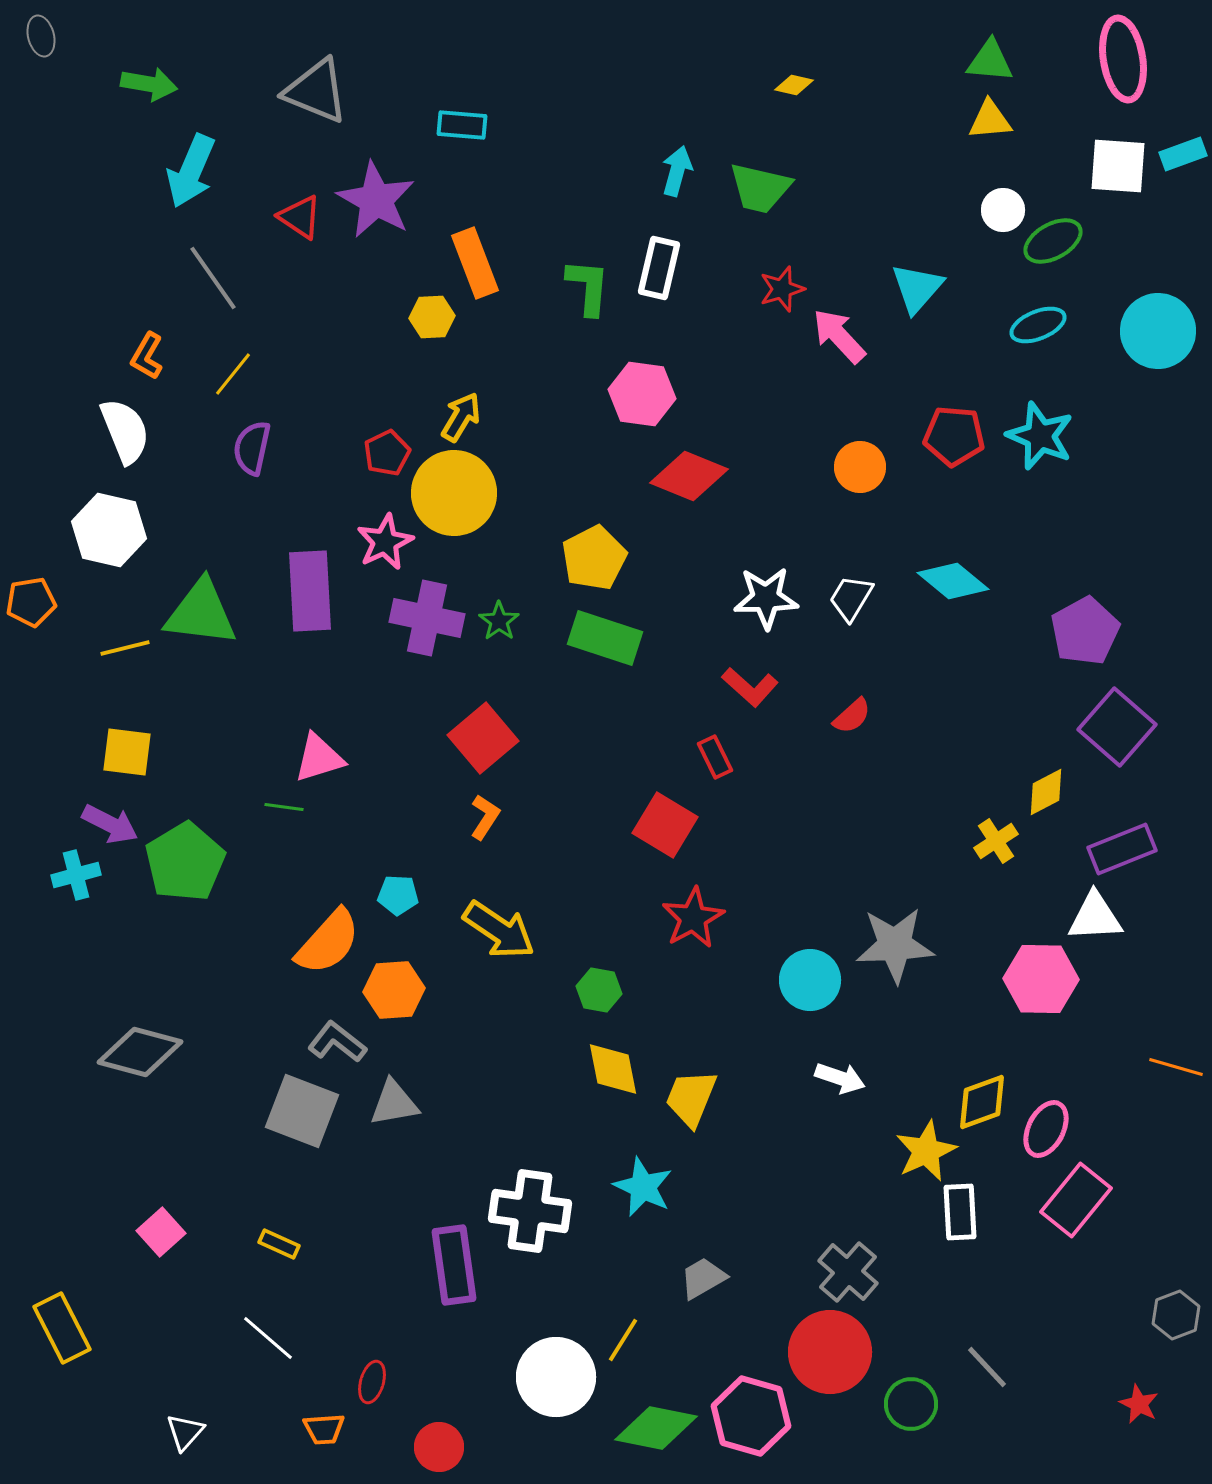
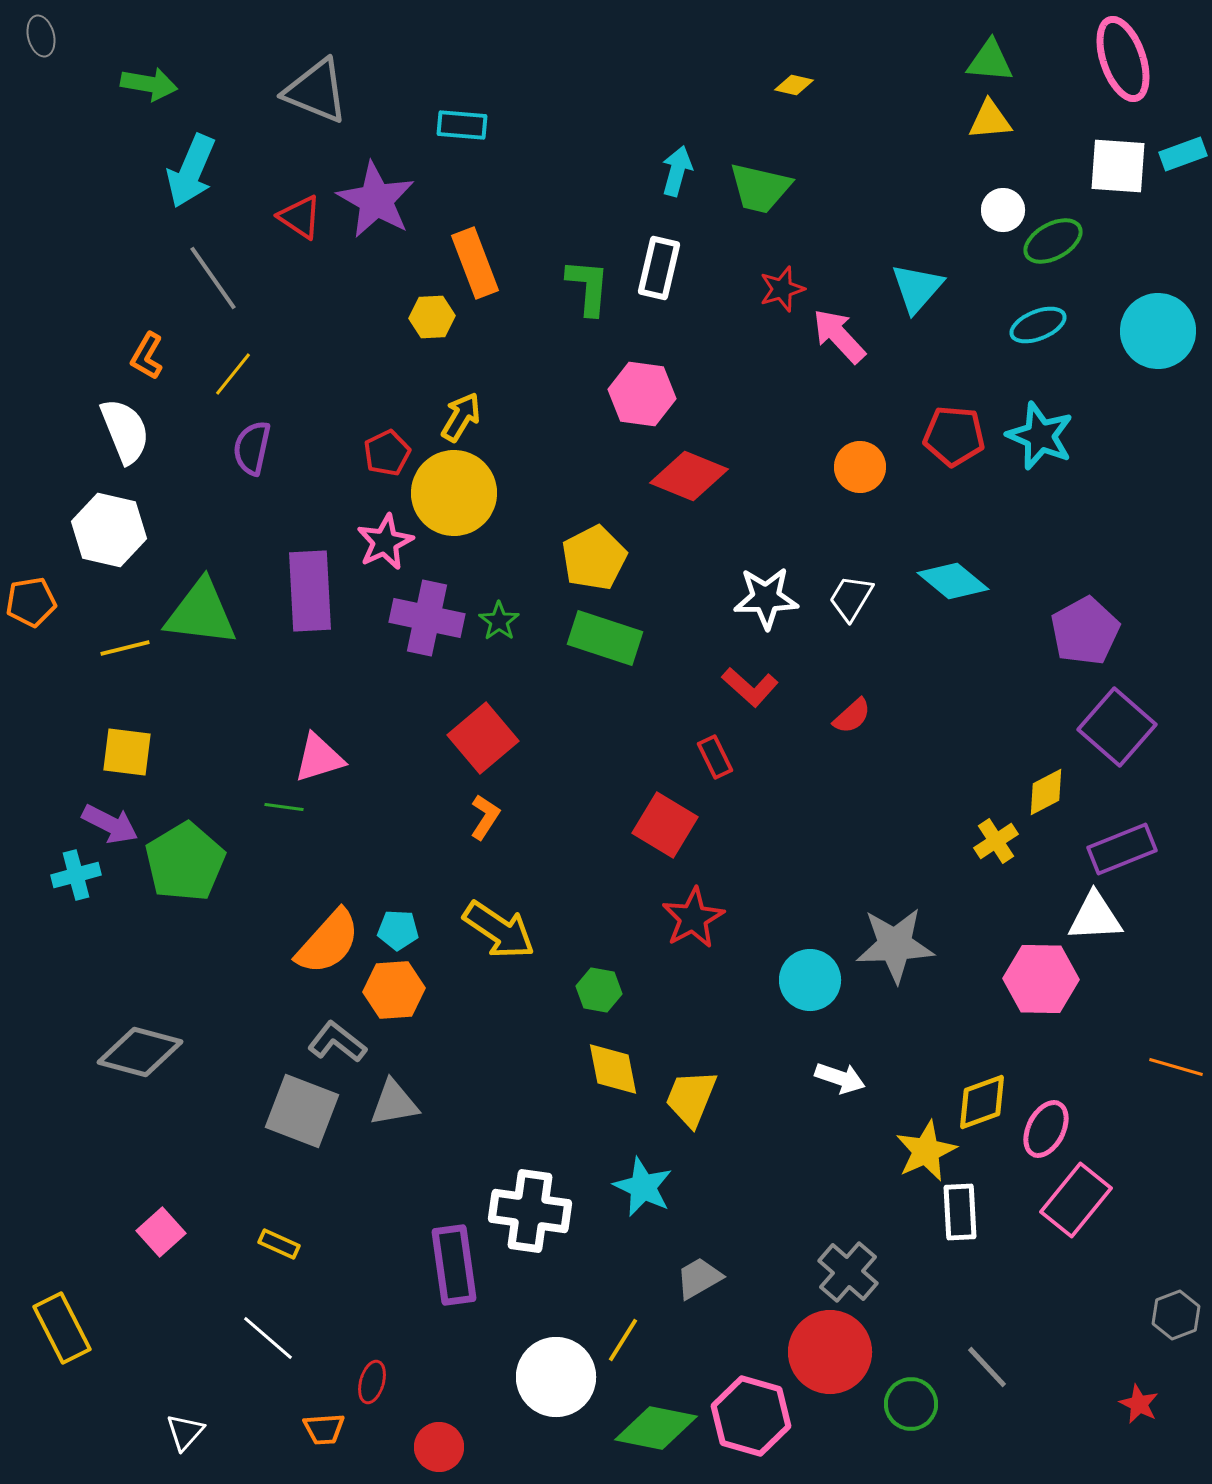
pink ellipse at (1123, 59): rotated 10 degrees counterclockwise
cyan pentagon at (398, 895): moved 35 px down
gray trapezoid at (703, 1278): moved 4 px left
